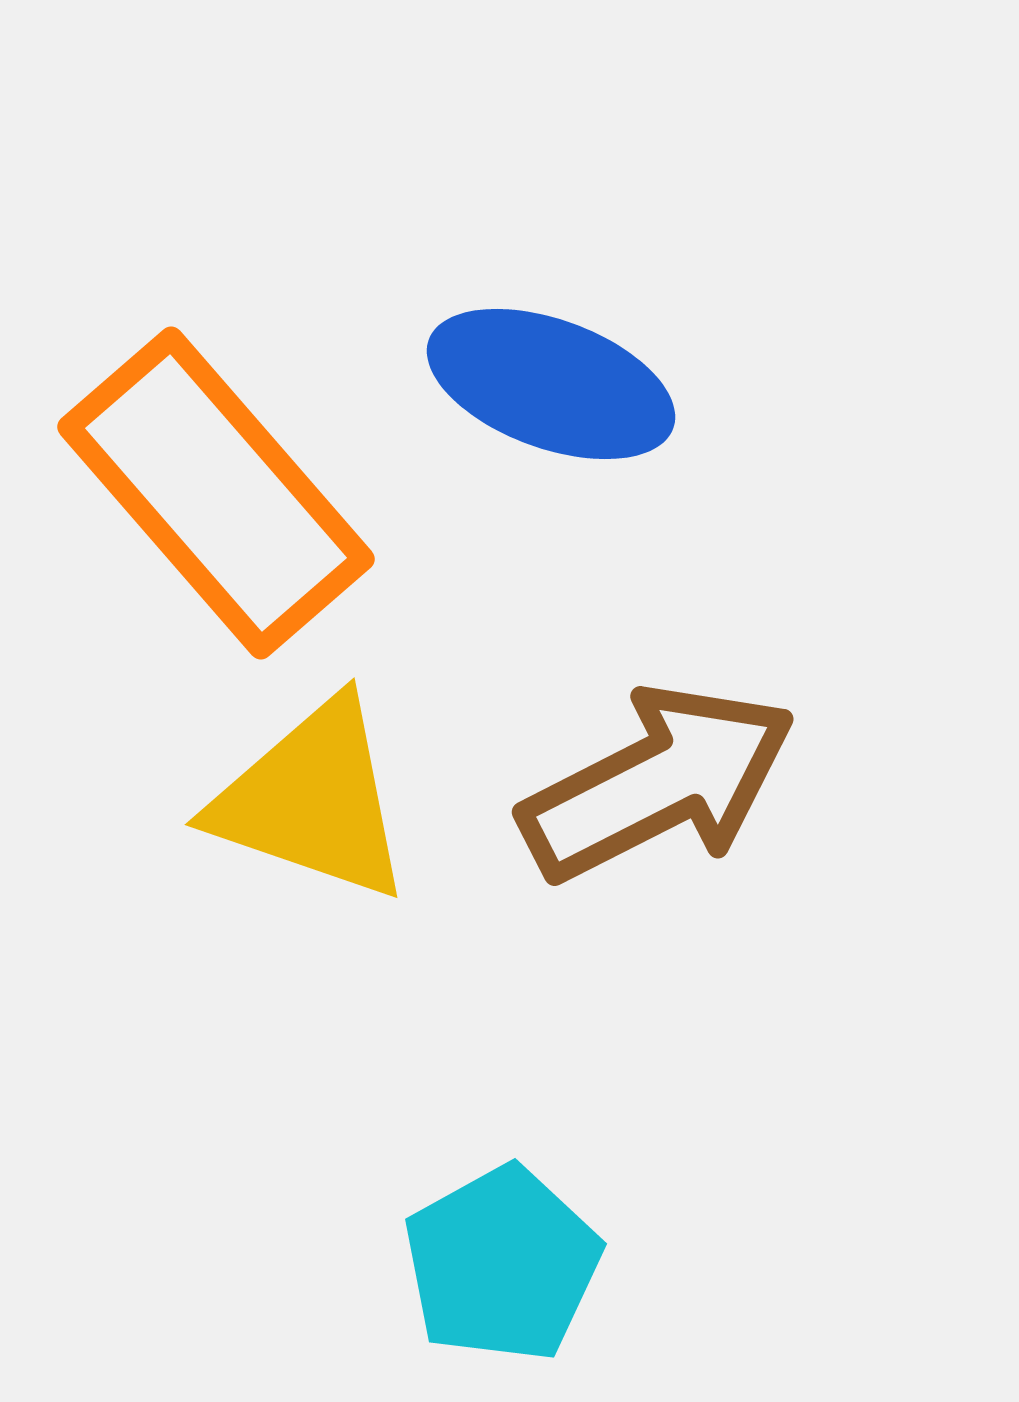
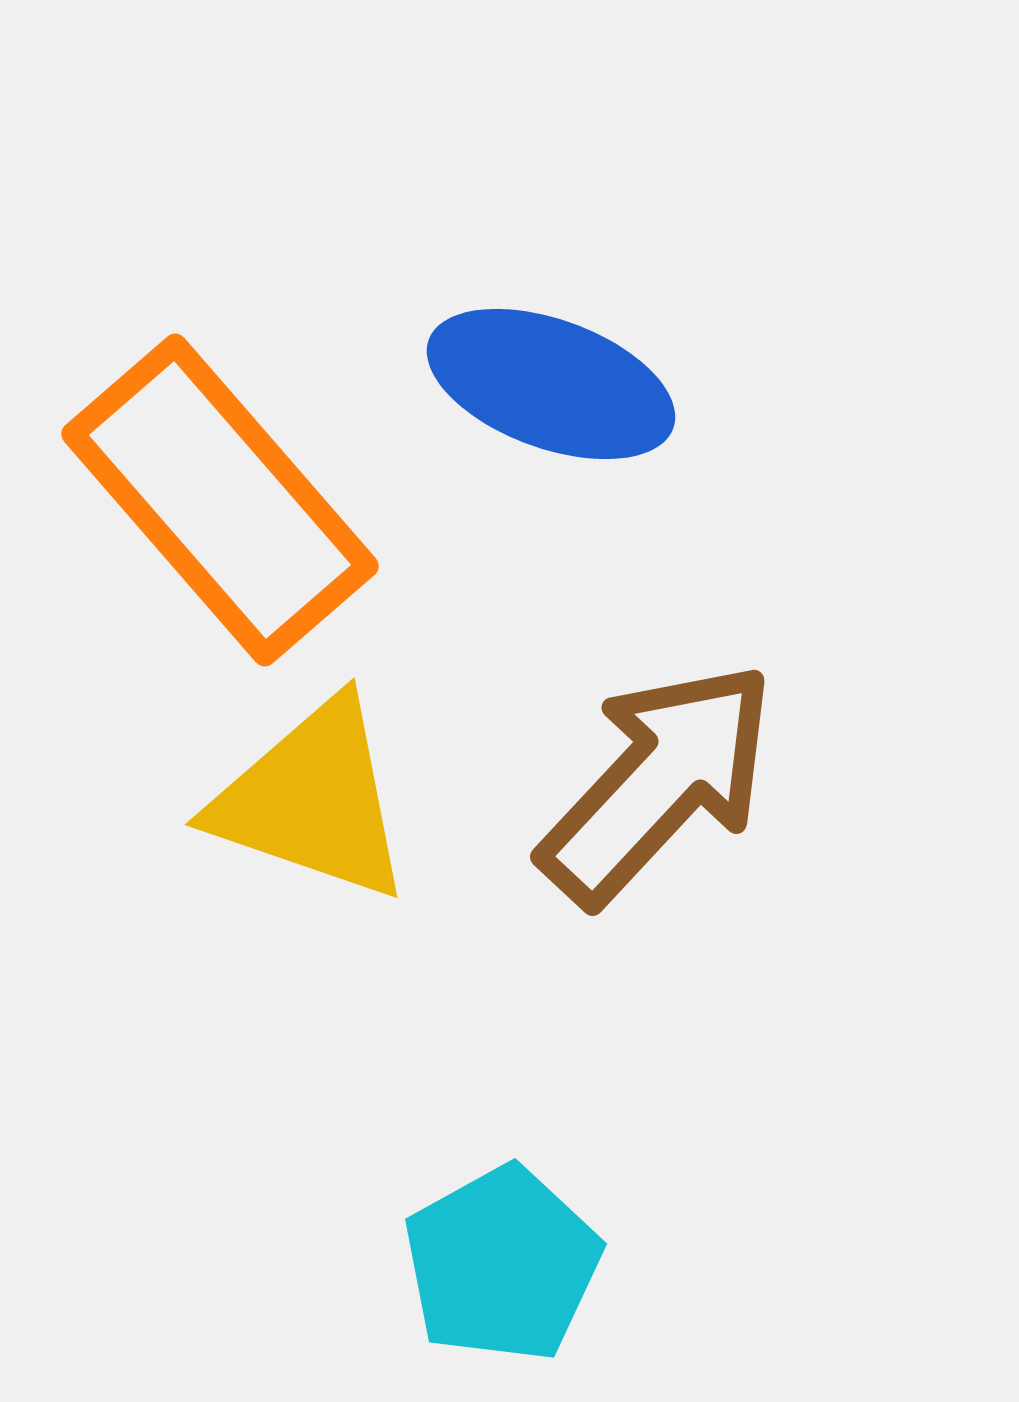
orange rectangle: moved 4 px right, 7 px down
brown arrow: rotated 20 degrees counterclockwise
